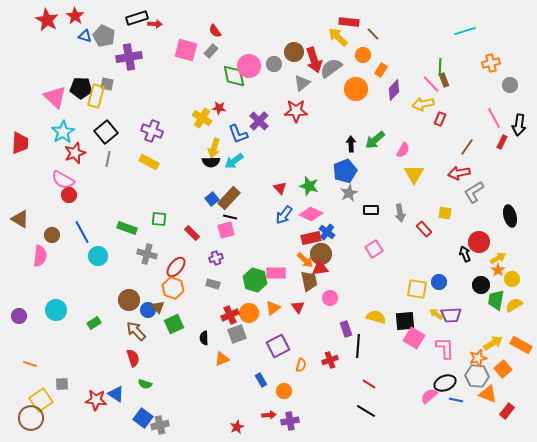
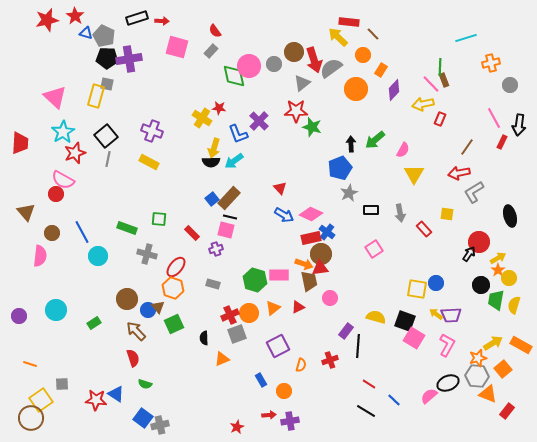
red star at (47, 20): rotated 30 degrees clockwise
red arrow at (155, 24): moved 7 px right, 3 px up
cyan line at (465, 31): moved 1 px right, 7 px down
blue triangle at (85, 36): moved 1 px right, 3 px up
pink square at (186, 50): moved 9 px left, 3 px up
purple cross at (129, 57): moved 2 px down
black pentagon at (81, 88): moved 26 px right, 30 px up
black square at (106, 132): moved 4 px down
blue pentagon at (345, 171): moved 5 px left, 3 px up
green star at (309, 186): moved 3 px right, 59 px up
red circle at (69, 195): moved 13 px left, 1 px up
yellow square at (445, 213): moved 2 px right, 1 px down
blue arrow at (284, 215): rotated 96 degrees counterclockwise
brown triangle at (20, 219): moved 6 px right, 7 px up; rotated 18 degrees clockwise
pink square at (226, 230): rotated 30 degrees clockwise
brown circle at (52, 235): moved 2 px up
black arrow at (465, 254): moved 4 px right; rotated 56 degrees clockwise
purple cross at (216, 258): moved 9 px up
orange arrow at (305, 260): moved 1 px left, 4 px down; rotated 24 degrees counterclockwise
pink rectangle at (276, 273): moved 3 px right, 2 px down
yellow circle at (512, 279): moved 3 px left, 1 px up
blue circle at (439, 282): moved 3 px left, 1 px down
brown circle at (129, 300): moved 2 px left, 1 px up
yellow semicircle at (514, 305): rotated 42 degrees counterclockwise
red triangle at (298, 307): rotated 40 degrees clockwise
black square at (405, 321): rotated 25 degrees clockwise
purple rectangle at (346, 329): moved 2 px down; rotated 56 degrees clockwise
pink L-shape at (445, 348): moved 2 px right, 3 px up; rotated 30 degrees clockwise
black ellipse at (445, 383): moved 3 px right
blue line at (456, 400): moved 62 px left; rotated 32 degrees clockwise
